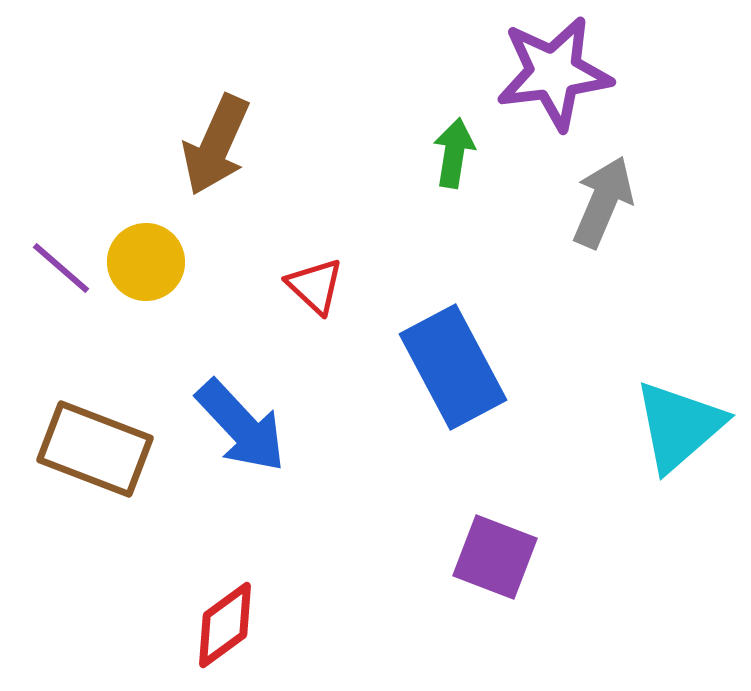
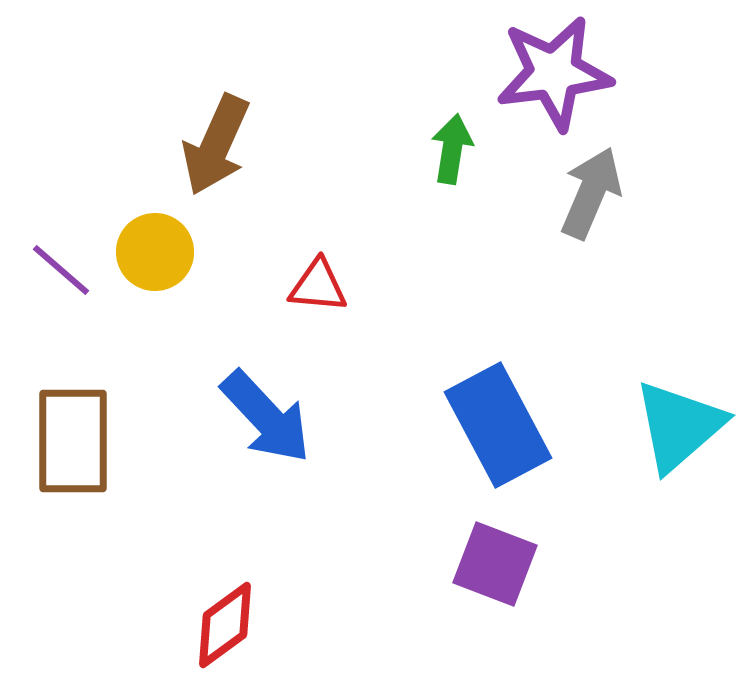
green arrow: moved 2 px left, 4 px up
gray arrow: moved 12 px left, 9 px up
yellow circle: moved 9 px right, 10 px up
purple line: moved 2 px down
red triangle: moved 3 px right; rotated 38 degrees counterclockwise
blue rectangle: moved 45 px right, 58 px down
blue arrow: moved 25 px right, 9 px up
brown rectangle: moved 22 px left, 8 px up; rotated 69 degrees clockwise
purple square: moved 7 px down
